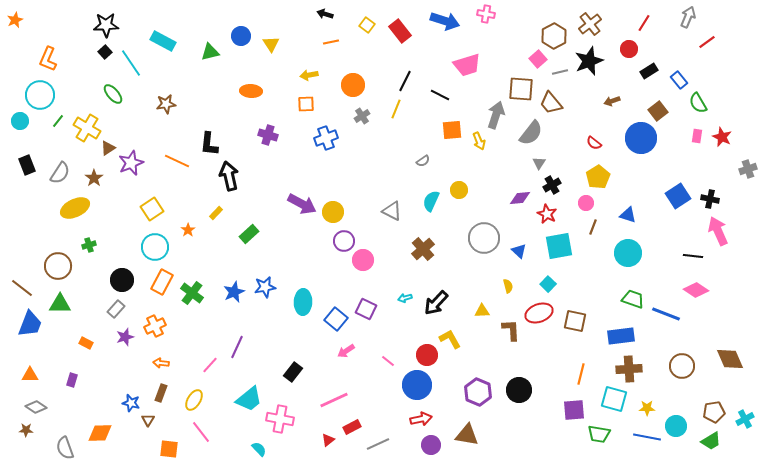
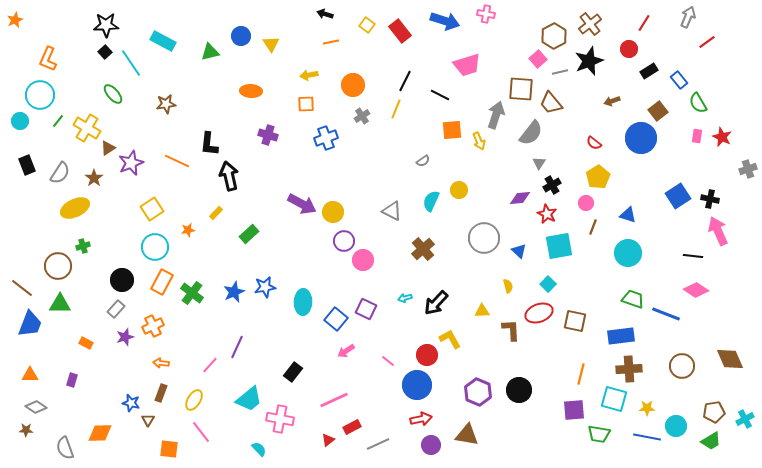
orange star at (188, 230): rotated 24 degrees clockwise
green cross at (89, 245): moved 6 px left, 1 px down
orange cross at (155, 326): moved 2 px left
